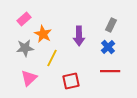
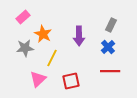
pink rectangle: moved 1 px left, 2 px up
pink triangle: moved 9 px right, 1 px down
